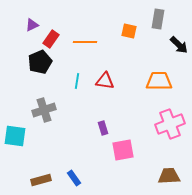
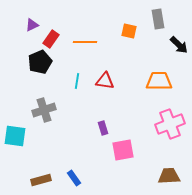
gray rectangle: rotated 18 degrees counterclockwise
